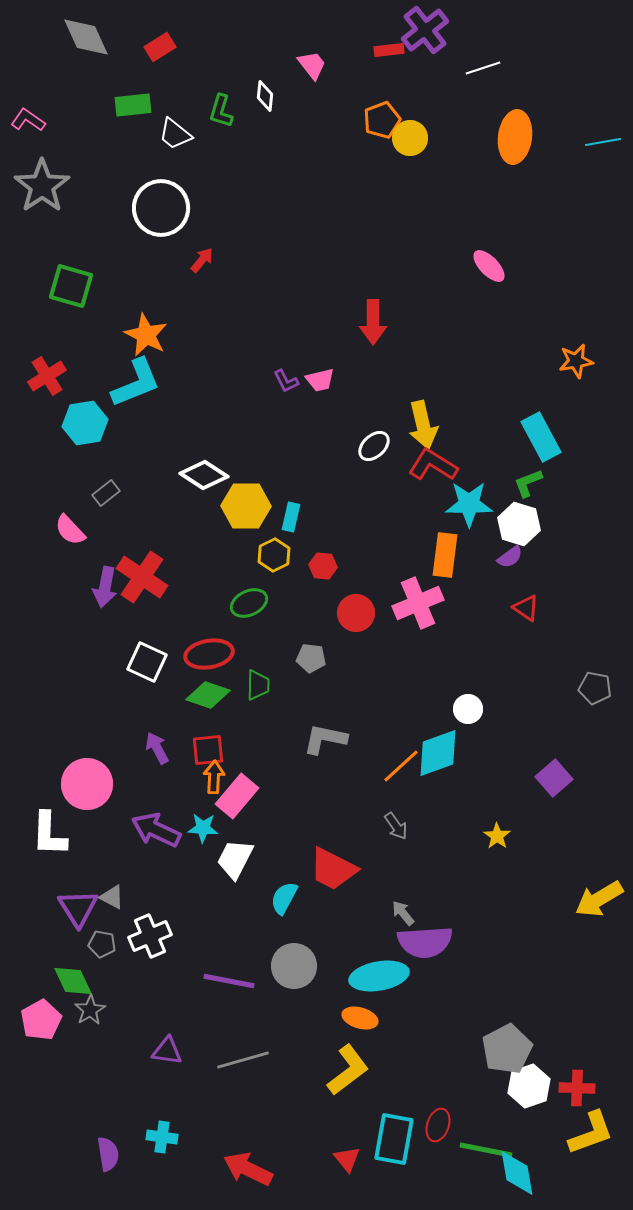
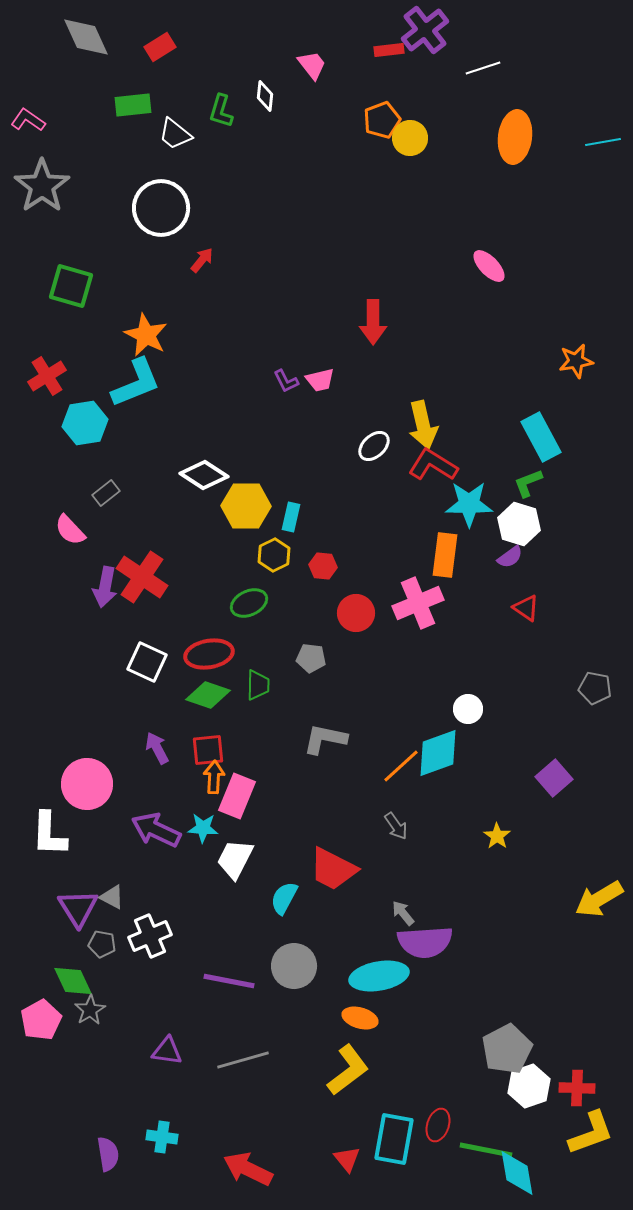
pink rectangle at (237, 796): rotated 18 degrees counterclockwise
